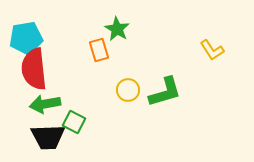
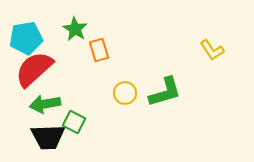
green star: moved 42 px left
red semicircle: rotated 54 degrees clockwise
yellow circle: moved 3 px left, 3 px down
